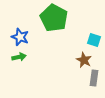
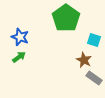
green pentagon: moved 12 px right; rotated 8 degrees clockwise
green arrow: rotated 24 degrees counterclockwise
gray rectangle: rotated 63 degrees counterclockwise
